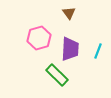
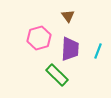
brown triangle: moved 1 px left, 3 px down
